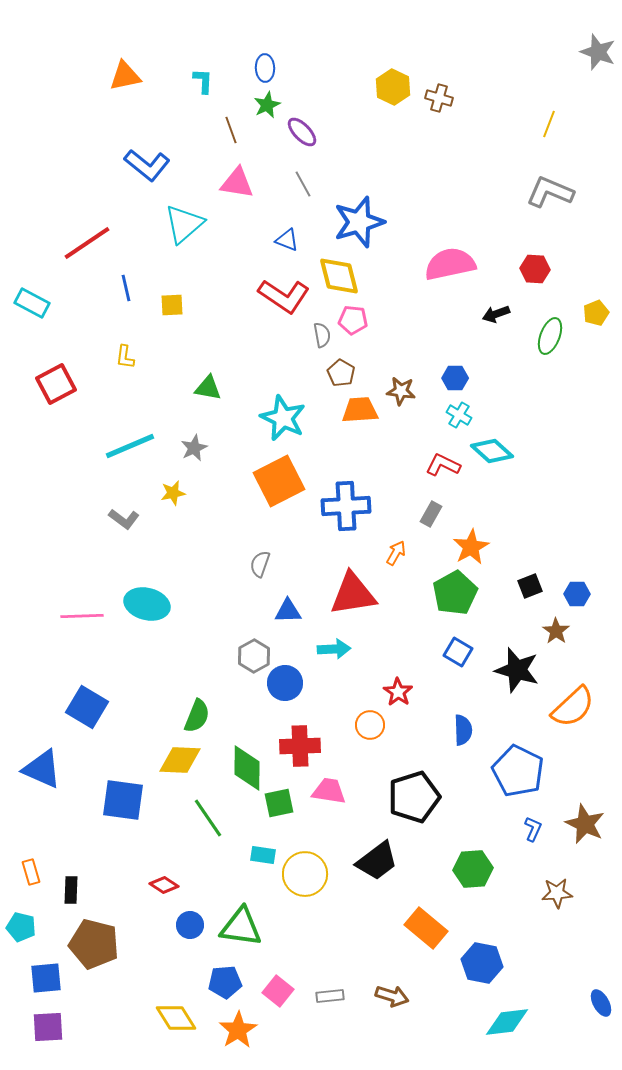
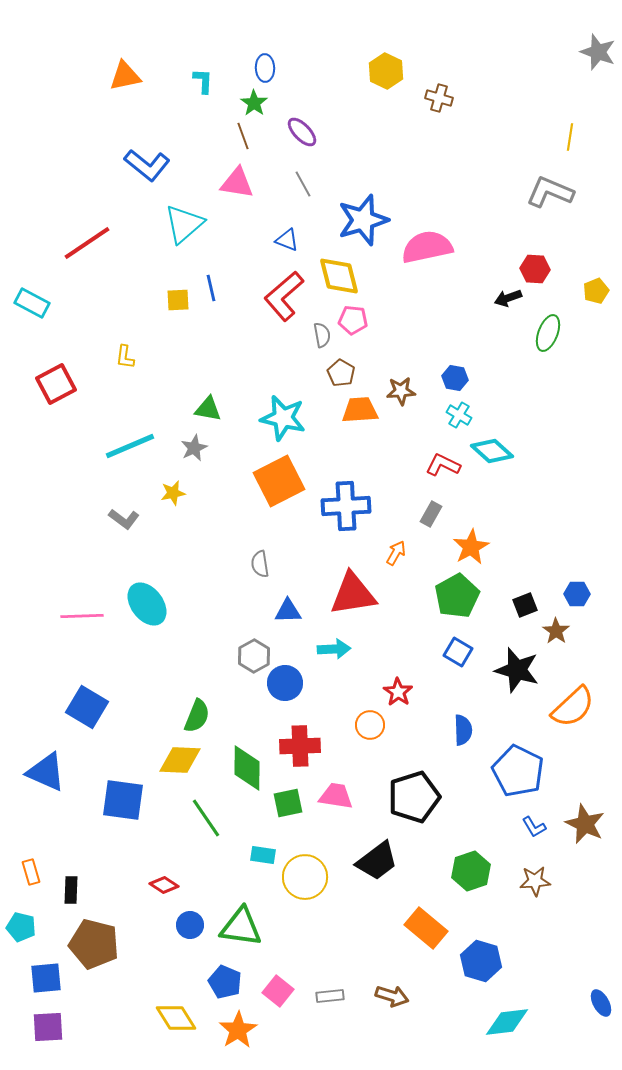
yellow hexagon at (393, 87): moved 7 px left, 16 px up
green star at (267, 105): moved 13 px left, 2 px up; rotated 12 degrees counterclockwise
yellow line at (549, 124): moved 21 px right, 13 px down; rotated 12 degrees counterclockwise
brown line at (231, 130): moved 12 px right, 6 px down
blue star at (359, 222): moved 4 px right, 2 px up
pink semicircle at (450, 264): moved 23 px left, 17 px up
blue line at (126, 288): moved 85 px right
red L-shape at (284, 296): rotated 105 degrees clockwise
yellow square at (172, 305): moved 6 px right, 5 px up
yellow pentagon at (596, 313): moved 22 px up
black arrow at (496, 314): moved 12 px right, 16 px up
green ellipse at (550, 336): moved 2 px left, 3 px up
blue hexagon at (455, 378): rotated 10 degrees clockwise
green triangle at (208, 388): moved 21 px down
brown star at (401, 391): rotated 12 degrees counterclockwise
cyan star at (283, 418): rotated 12 degrees counterclockwise
gray semicircle at (260, 564): rotated 28 degrees counterclockwise
black square at (530, 586): moved 5 px left, 19 px down
green pentagon at (455, 593): moved 2 px right, 3 px down
cyan ellipse at (147, 604): rotated 39 degrees clockwise
blue triangle at (42, 769): moved 4 px right, 3 px down
pink trapezoid at (329, 791): moved 7 px right, 5 px down
green square at (279, 803): moved 9 px right
green line at (208, 818): moved 2 px left
blue L-shape at (533, 829): moved 1 px right, 2 px up; rotated 125 degrees clockwise
green hexagon at (473, 869): moved 2 px left, 2 px down; rotated 15 degrees counterclockwise
yellow circle at (305, 874): moved 3 px down
brown star at (557, 893): moved 22 px left, 12 px up
blue hexagon at (482, 963): moved 1 px left, 2 px up; rotated 6 degrees clockwise
blue pentagon at (225, 982): rotated 28 degrees clockwise
